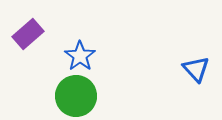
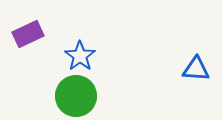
purple rectangle: rotated 16 degrees clockwise
blue triangle: rotated 44 degrees counterclockwise
